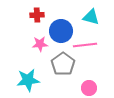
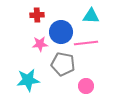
cyan triangle: moved 1 px up; rotated 12 degrees counterclockwise
blue circle: moved 1 px down
pink line: moved 1 px right, 2 px up
gray pentagon: rotated 25 degrees counterclockwise
pink circle: moved 3 px left, 2 px up
